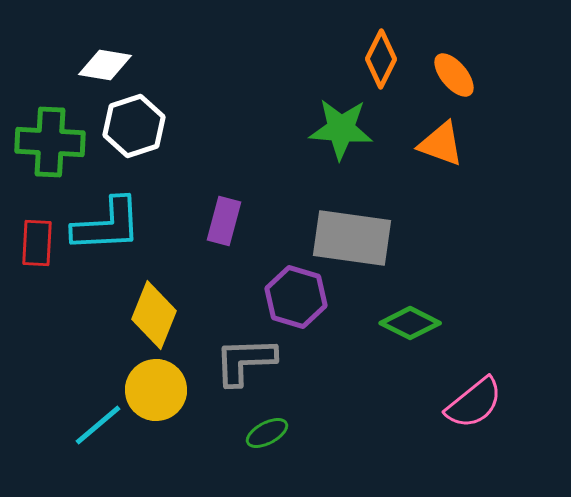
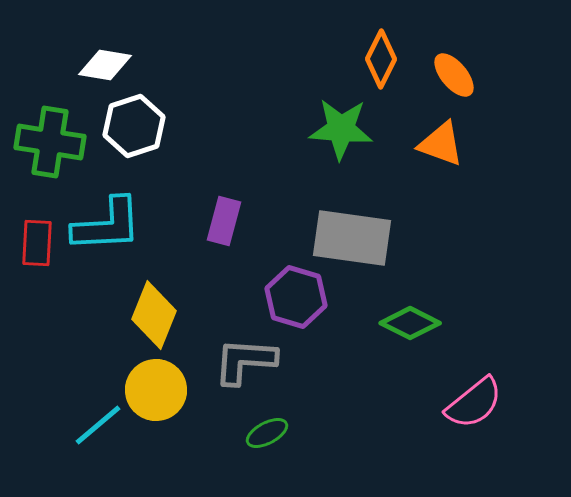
green cross: rotated 6 degrees clockwise
gray L-shape: rotated 6 degrees clockwise
